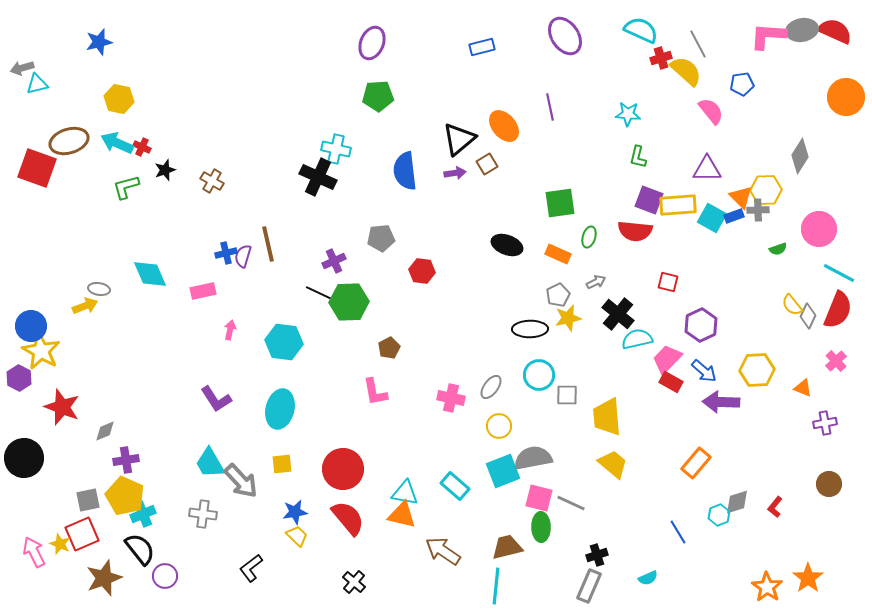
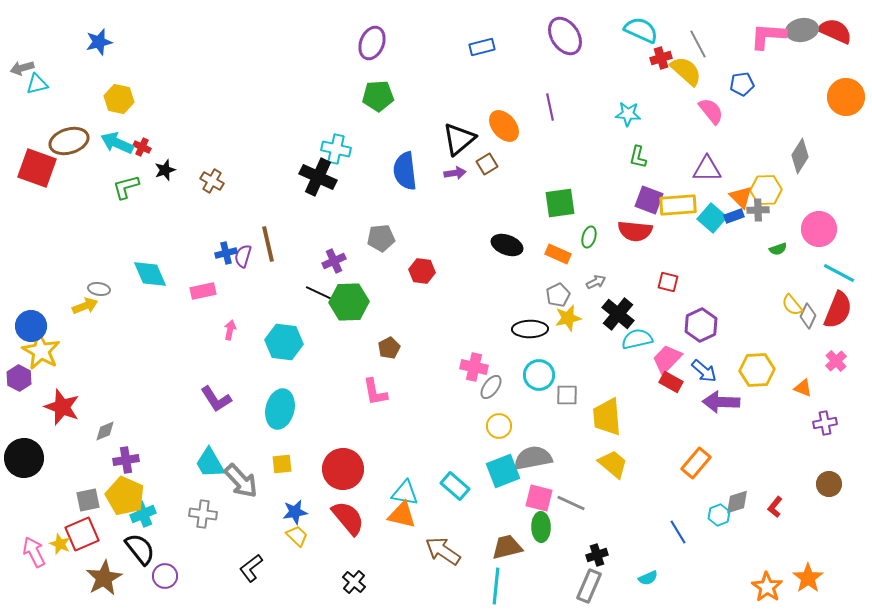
cyan square at (712, 218): rotated 12 degrees clockwise
pink cross at (451, 398): moved 23 px right, 31 px up
brown star at (104, 578): rotated 9 degrees counterclockwise
